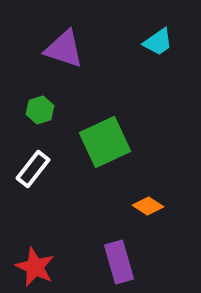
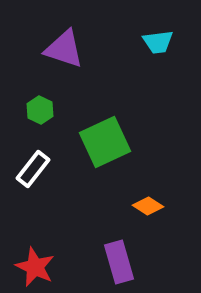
cyan trapezoid: rotated 28 degrees clockwise
green hexagon: rotated 16 degrees counterclockwise
